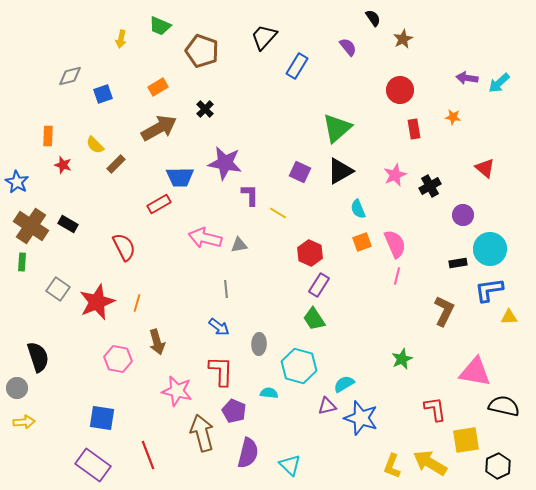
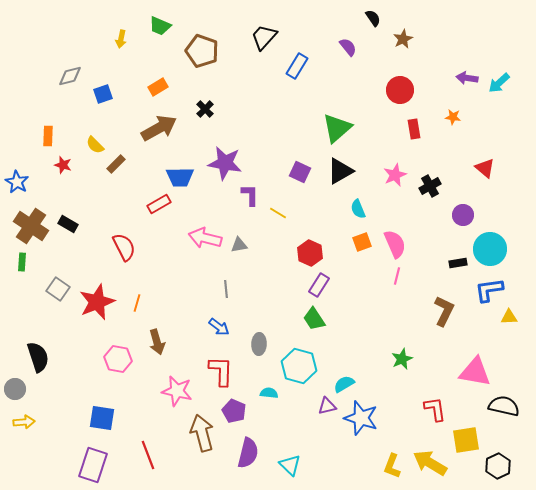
gray circle at (17, 388): moved 2 px left, 1 px down
purple rectangle at (93, 465): rotated 72 degrees clockwise
